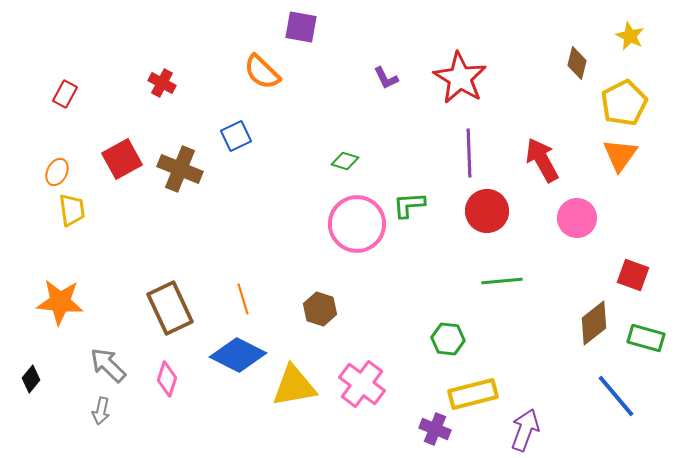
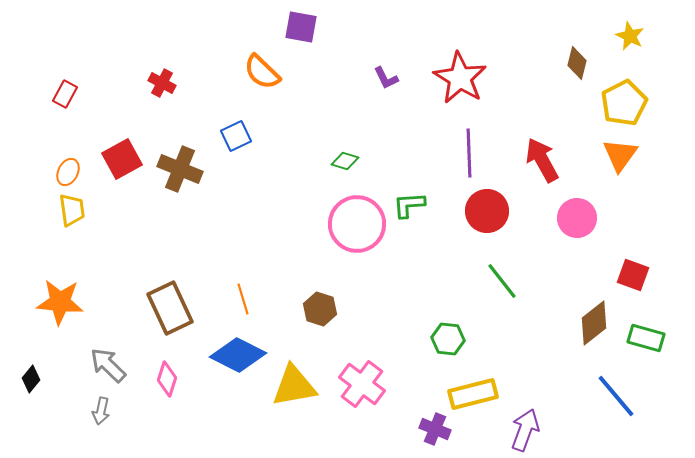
orange ellipse at (57, 172): moved 11 px right
green line at (502, 281): rotated 57 degrees clockwise
